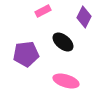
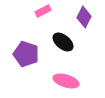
purple pentagon: rotated 25 degrees clockwise
